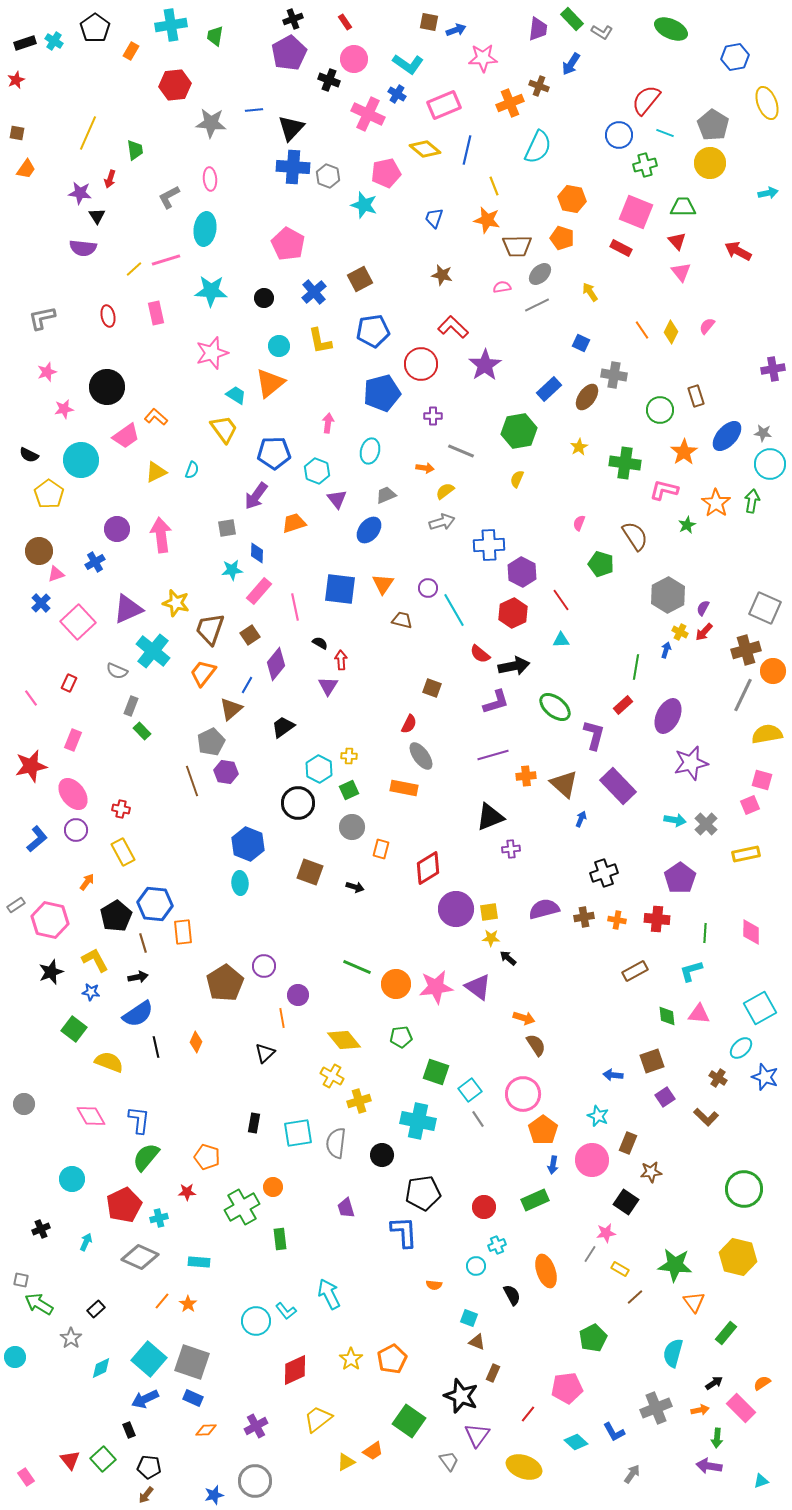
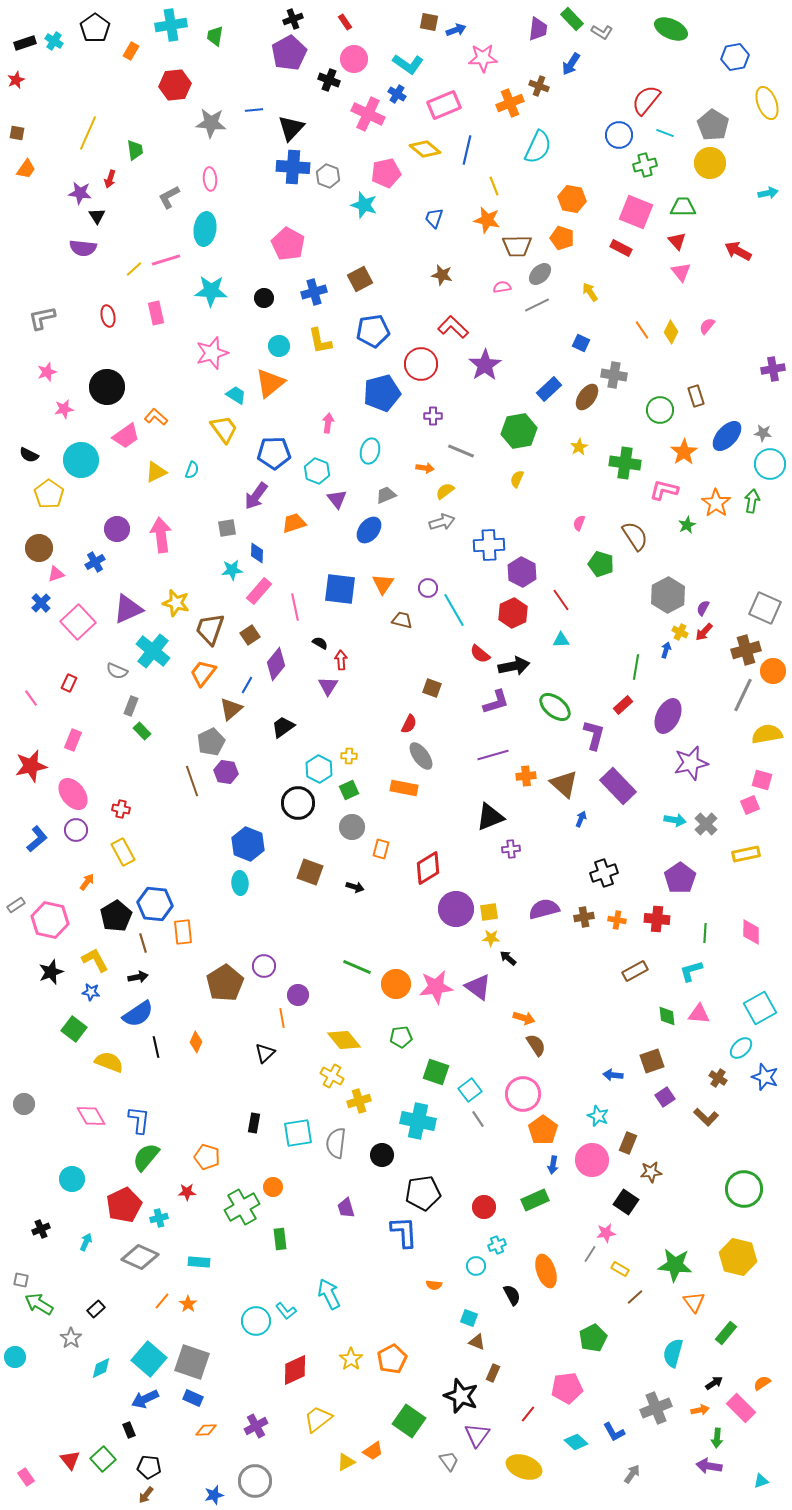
blue cross at (314, 292): rotated 25 degrees clockwise
brown circle at (39, 551): moved 3 px up
